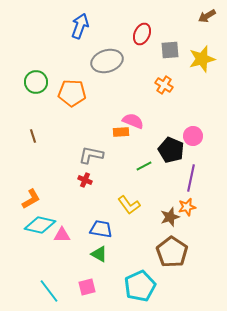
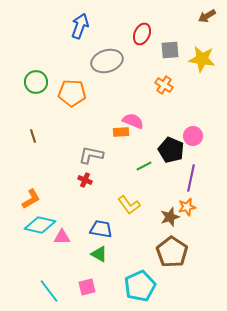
yellow star: rotated 24 degrees clockwise
pink triangle: moved 2 px down
